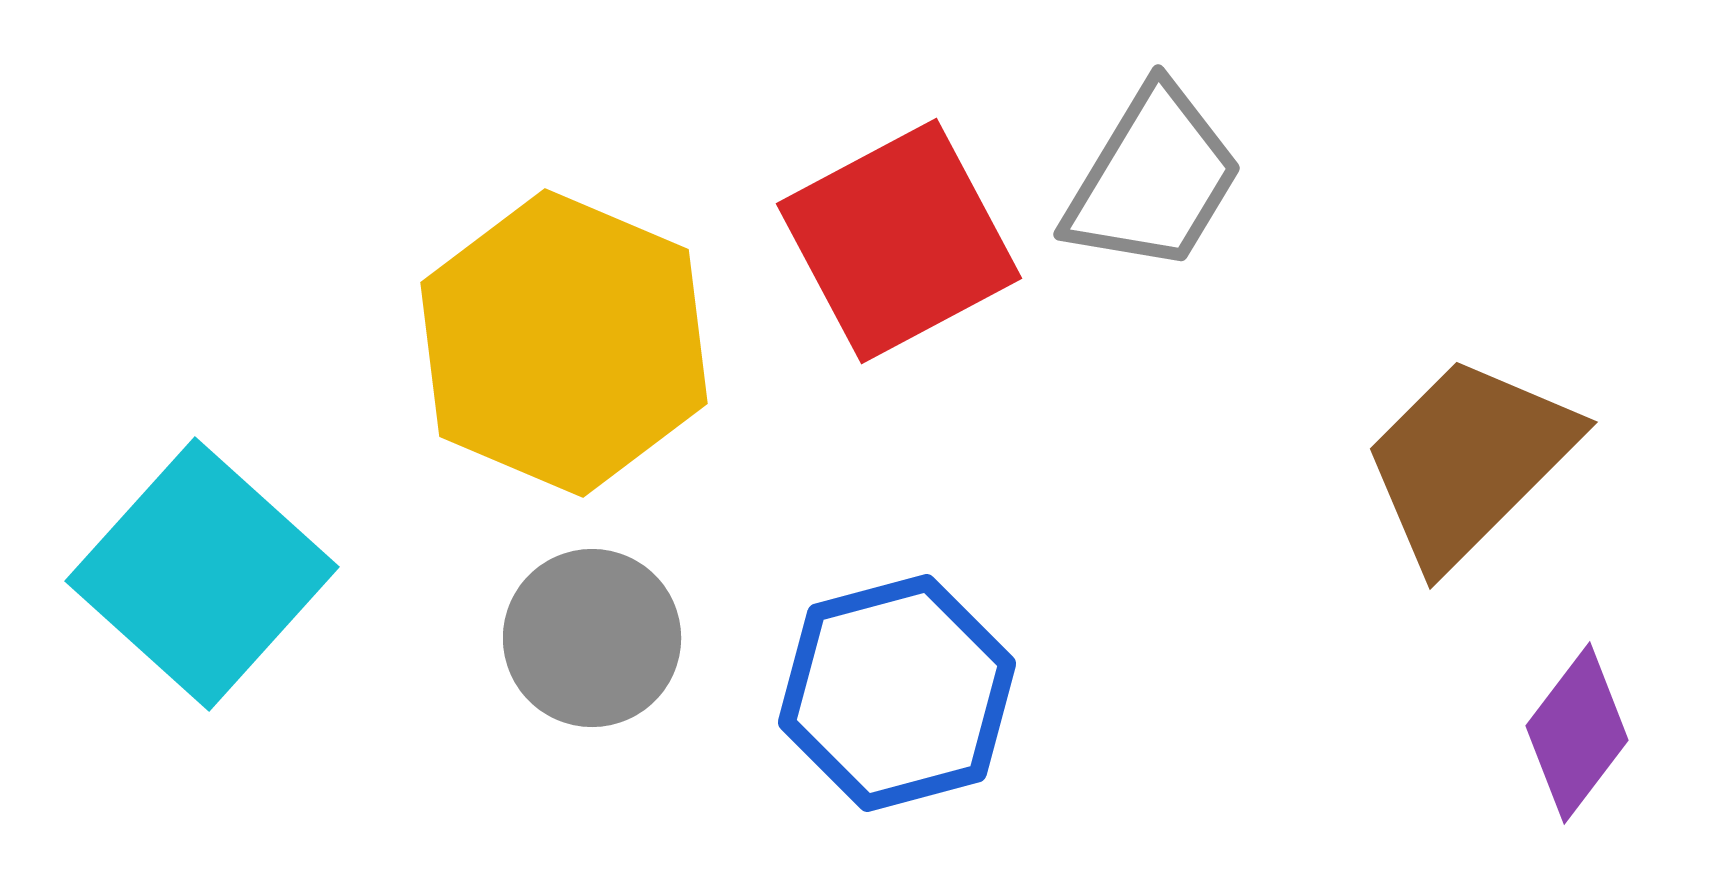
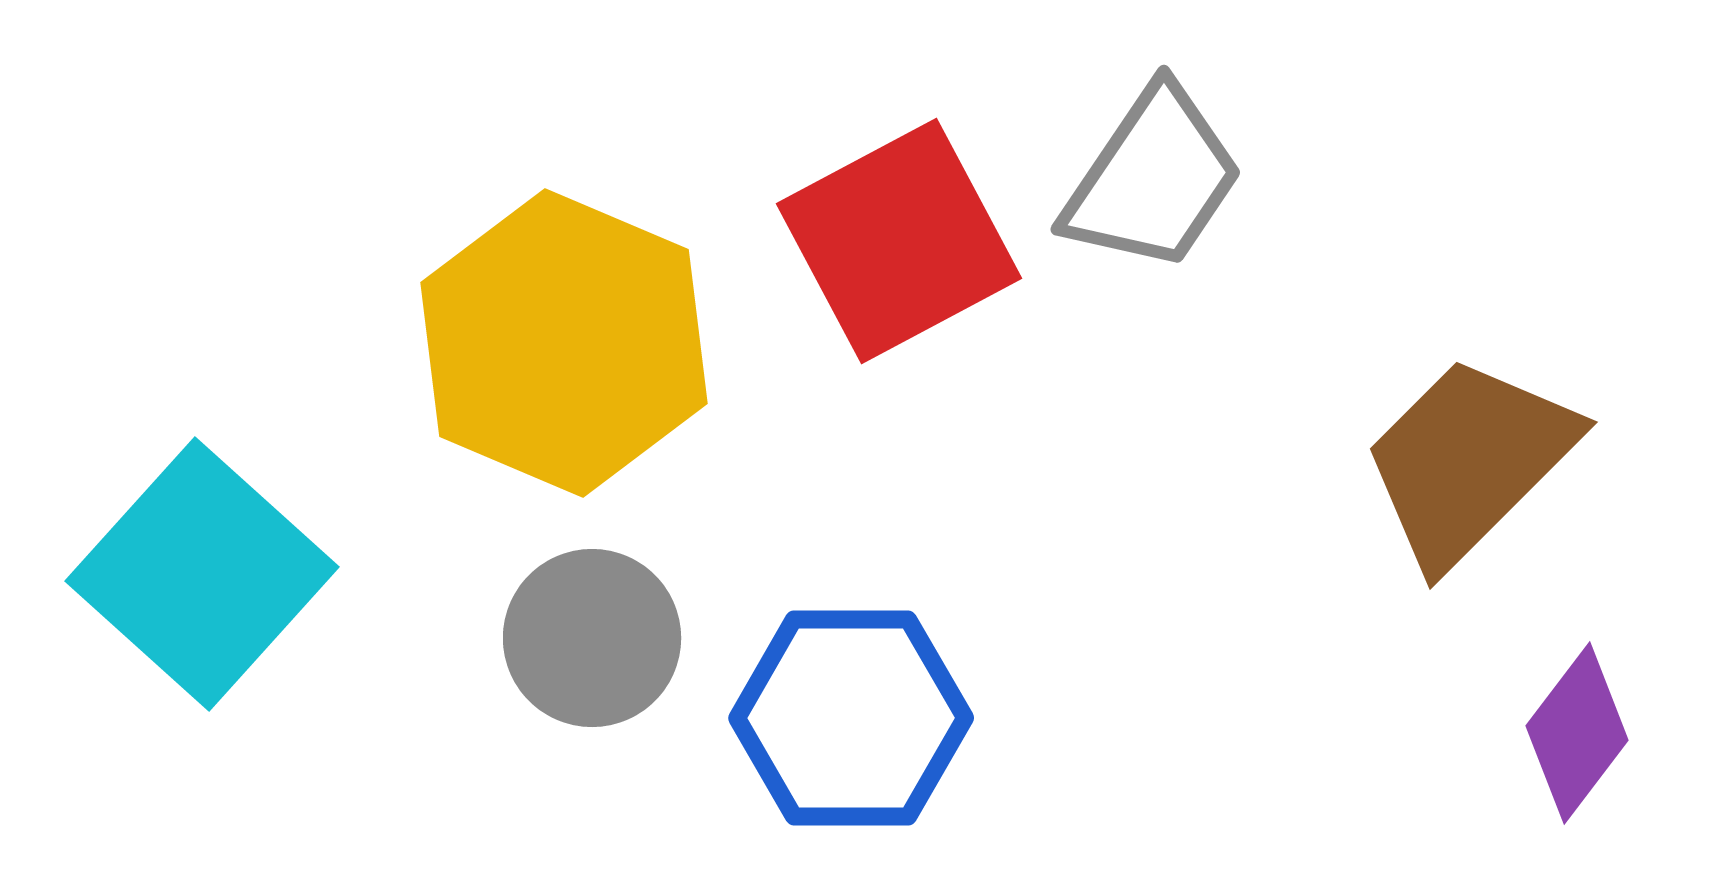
gray trapezoid: rotated 3 degrees clockwise
blue hexagon: moved 46 px left, 25 px down; rotated 15 degrees clockwise
